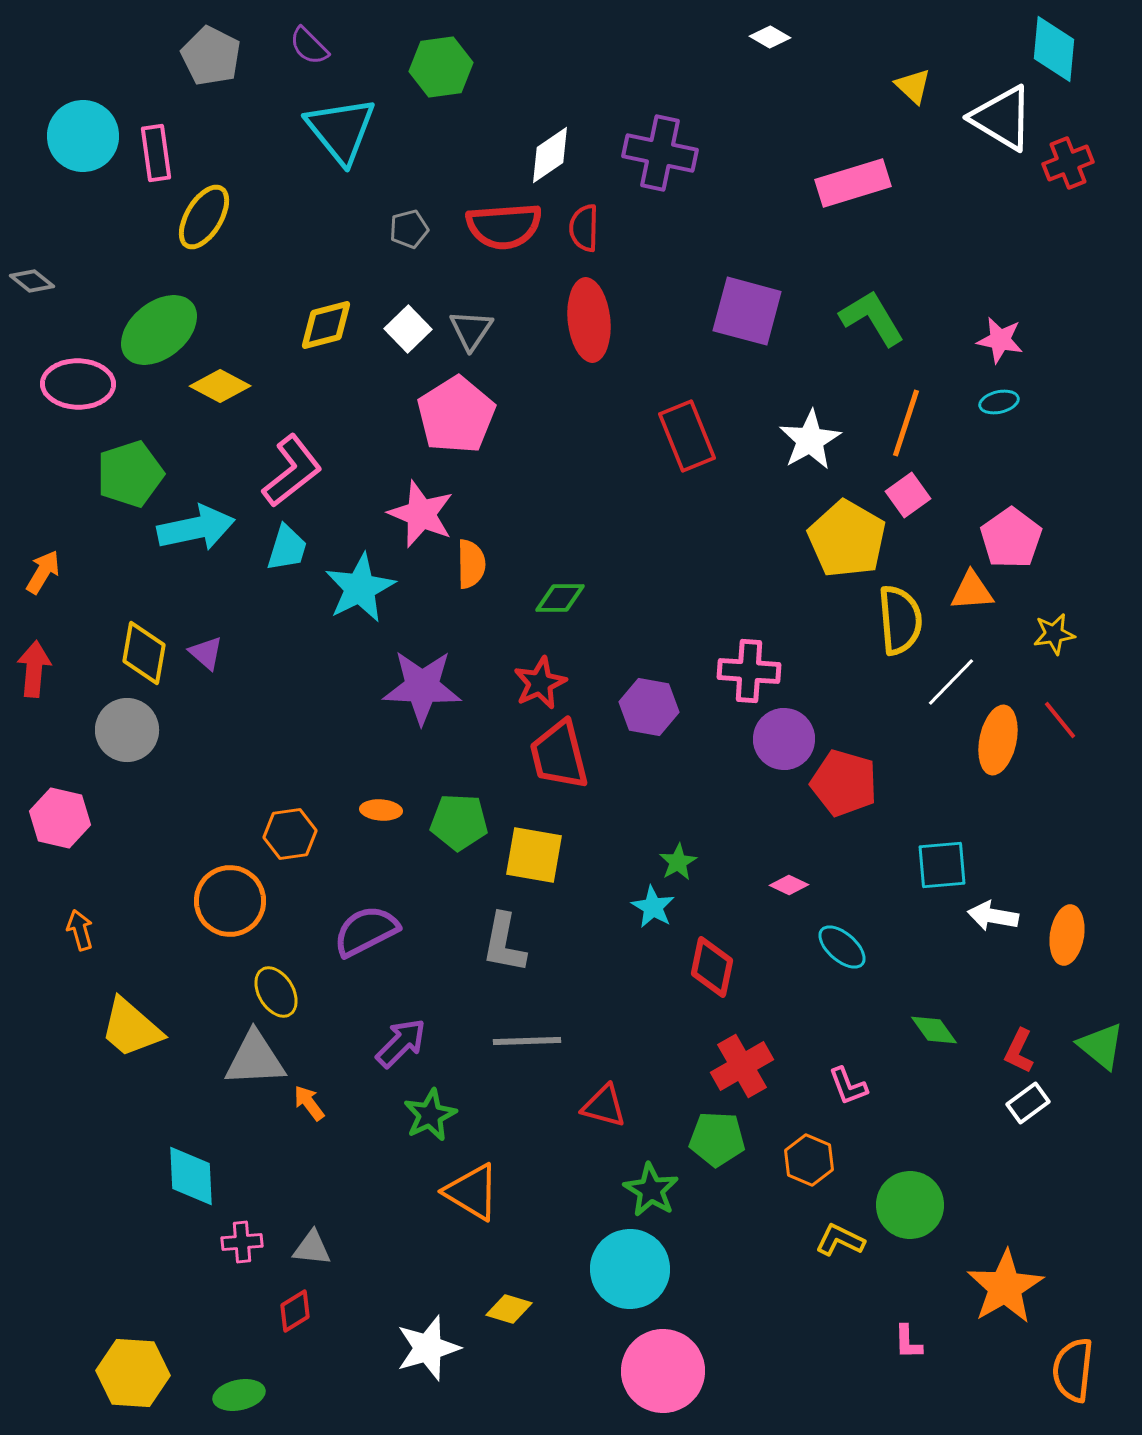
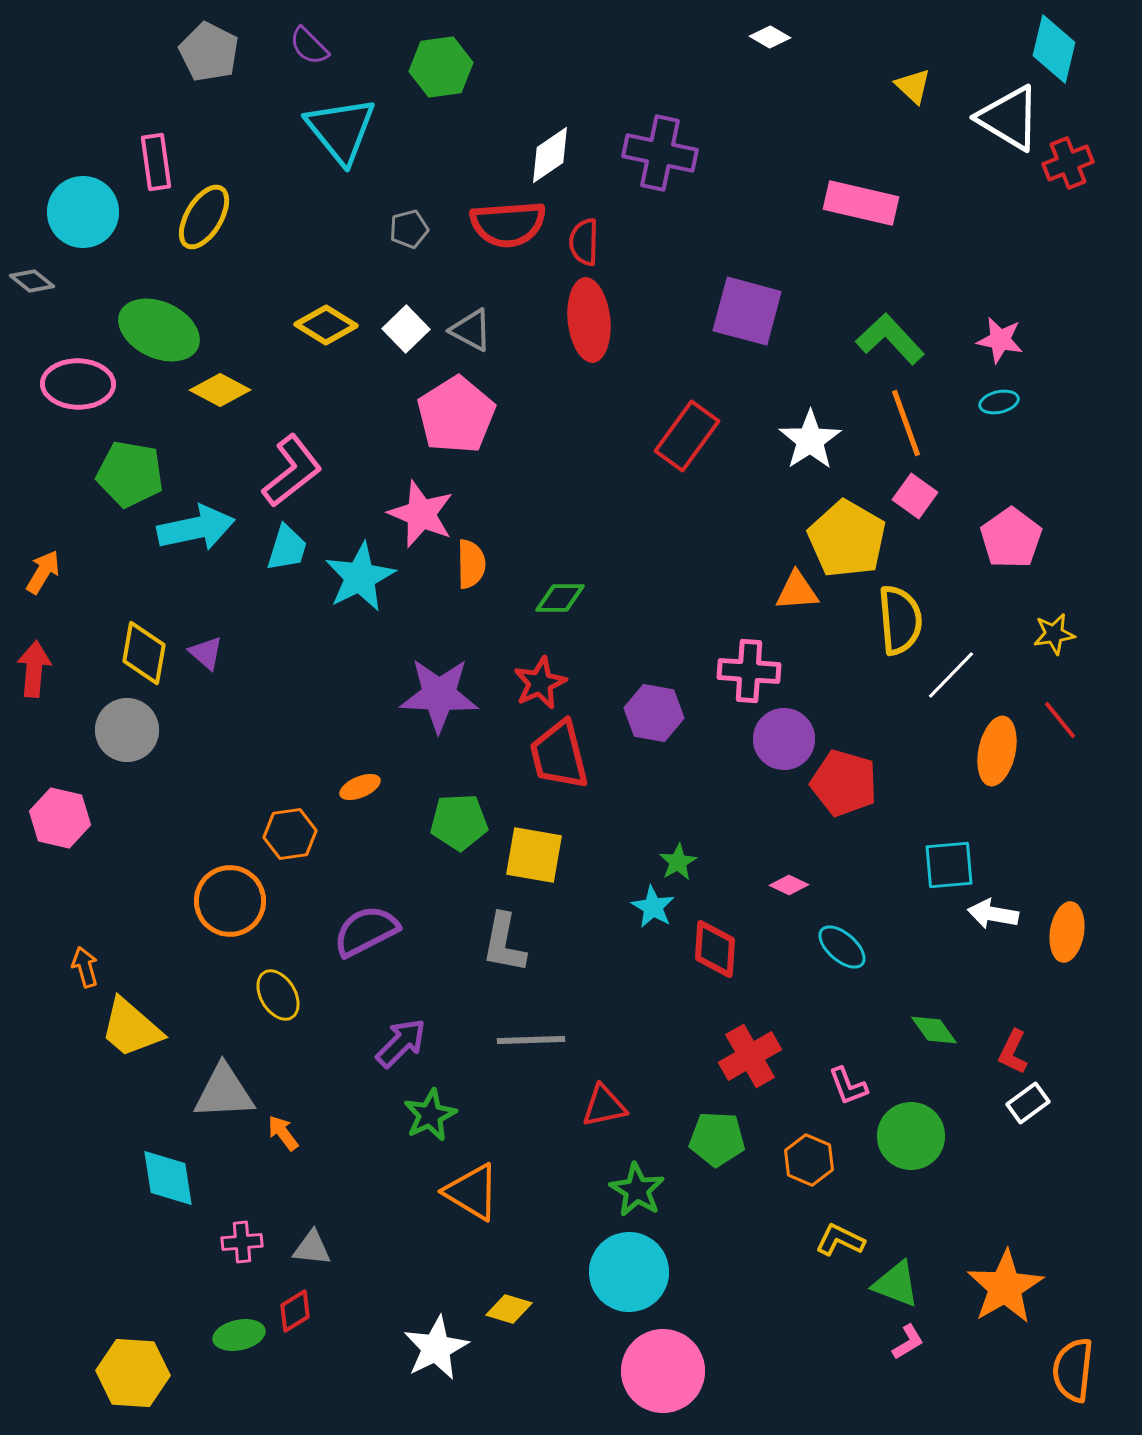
cyan diamond at (1054, 49): rotated 8 degrees clockwise
gray pentagon at (211, 56): moved 2 px left, 4 px up
white triangle at (1002, 118): moved 7 px right
cyan circle at (83, 136): moved 76 px down
pink rectangle at (156, 153): moved 9 px down
pink rectangle at (853, 183): moved 8 px right, 20 px down; rotated 30 degrees clockwise
red semicircle at (504, 226): moved 4 px right, 2 px up
red semicircle at (584, 228): moved 14 px down
green L-shape at (872, 318): moved 18 px right, 21 px down; rotated 12 degrees counterclockwise
yellow diamond at (326, 325): rotated 46 degrees clockwise
white square at (408, 329): moved 2 px left
green ellipse at (159, 330): rotated 64 degrees clockwise
gray triangle at (471, 330): rotated 36 degrees counterclockwise
yellow diamond at (220, 386): moved 4 px down
orange line at (906, 423): rotated 38 degrees counterclockwise
red rectangle at (687, 436): rotated 58 degrees clockwise
white star at (810, 440): rotated 4 degrees counterclockwise
green pentagon at (130, 474): rotated 28 degrees clockwise
pink square at (908, 495): moved 7 px right, 1 px down; rotated 18 degrees counterclockwise
cyan star at (360, 588): moved 11 px up
orange triangle at (972, 591): moved 175 px left
white line at (951, 682): moved 7 px up
purple star at (422, 687): moved 17 px right, 8 px down
purple hexagon at (649, 707): moved 5 px right, 6 px down
orange ellipse at (998, 740): moved 1 px left, 11 px down
orange ellipse at (381, 810): moved 21 px left, 23 px up; rotated 27 degrees counterclockwise
green pentagon at (459, 822): rotated 6 degrees counterclockwise
cyan square at (942, 865): moved 7 px right
white arrow at (993, 916): moved 2 px up
orange arrow at (80, 930): moved 5 px right, 37 px down
orange ellipse at (1067, 935): moved 3 px up
red diamond at (712, 967): moved 3 px right, 18 px up; rotated 8 degrees counterclockwise
yellow ellipse at (276, 992): moved 2 px right, 3 px down
gray line at (527, 1041): moved 4 px right, 1 px up
green triangle at (1101, 1046): moved 205 px left, 238 px down; rotated 18 degrees counterclockwise
red L-shape at (1019, 1051): moved 6 px left, 1 px down
gray triangle at (255, 1059): moved 31 px left, 33 px down
red cross at (742, 1066): moved 8 px right, 10 px up
orange arrow at (309, 1103): moved 26 px left, 30 px down
red triangle at (604, 1106): rotated 27 degrees counterclockwise
cyan diamond at (191, 1176): moved 23 px left, 2 px down; rotated 6 degrees counterclockwise
green star at (651, 1190): moved 14 px left
green circle at (910, 1205): moved 1 px right, 69 px up
cyan circle at (630, 1269): moved 1 px left, 3 px down
pink L-shape at (908, 1342): rotated 120 degrees counterclockwise
white star at (428, 1348): moved 8 px right; rotated 10 degrees counterclockwise
green ellipse at (239, 1395): moved 60 px up
